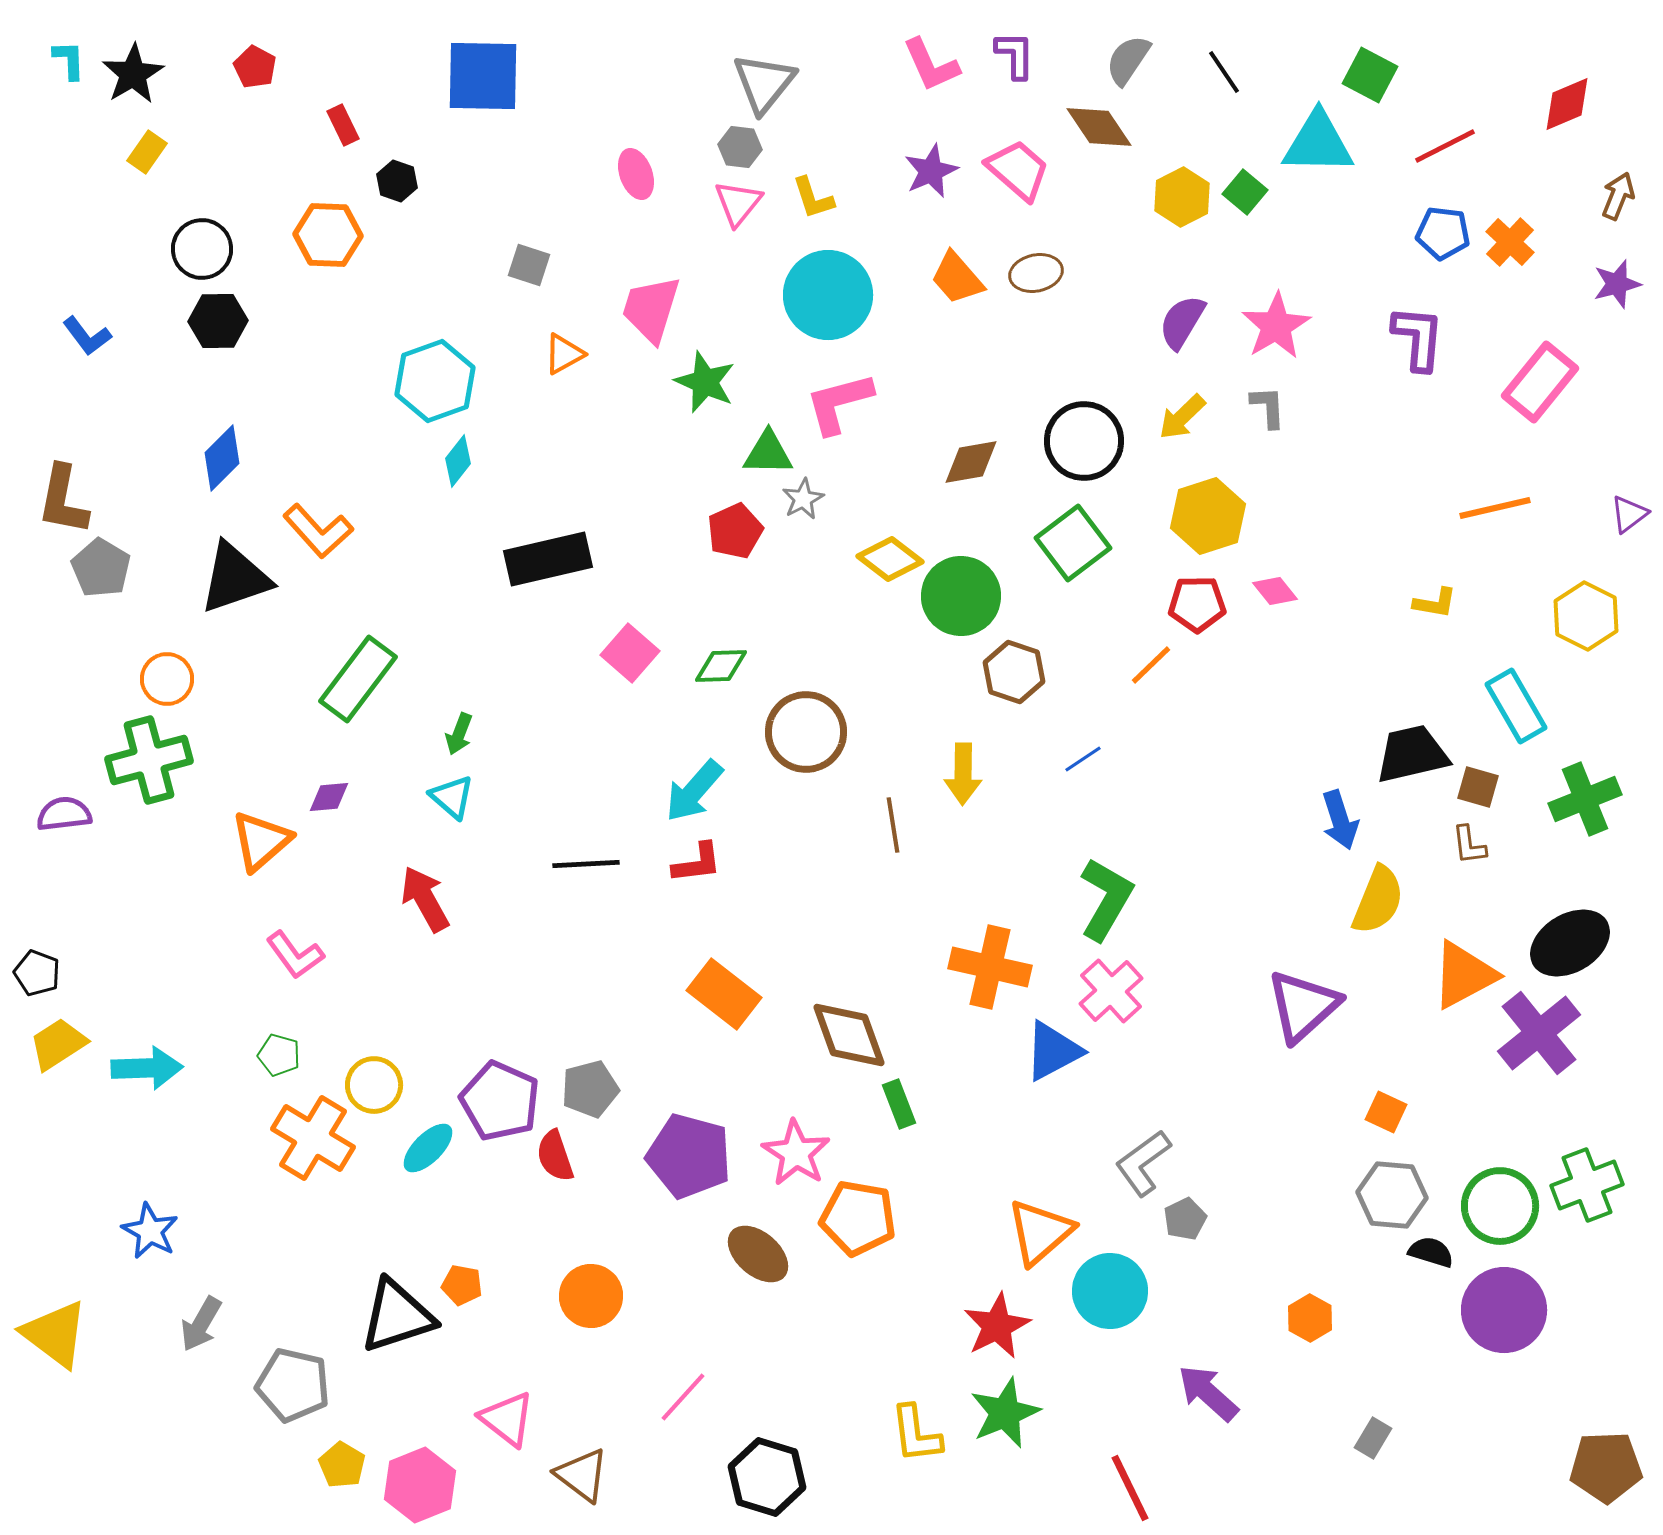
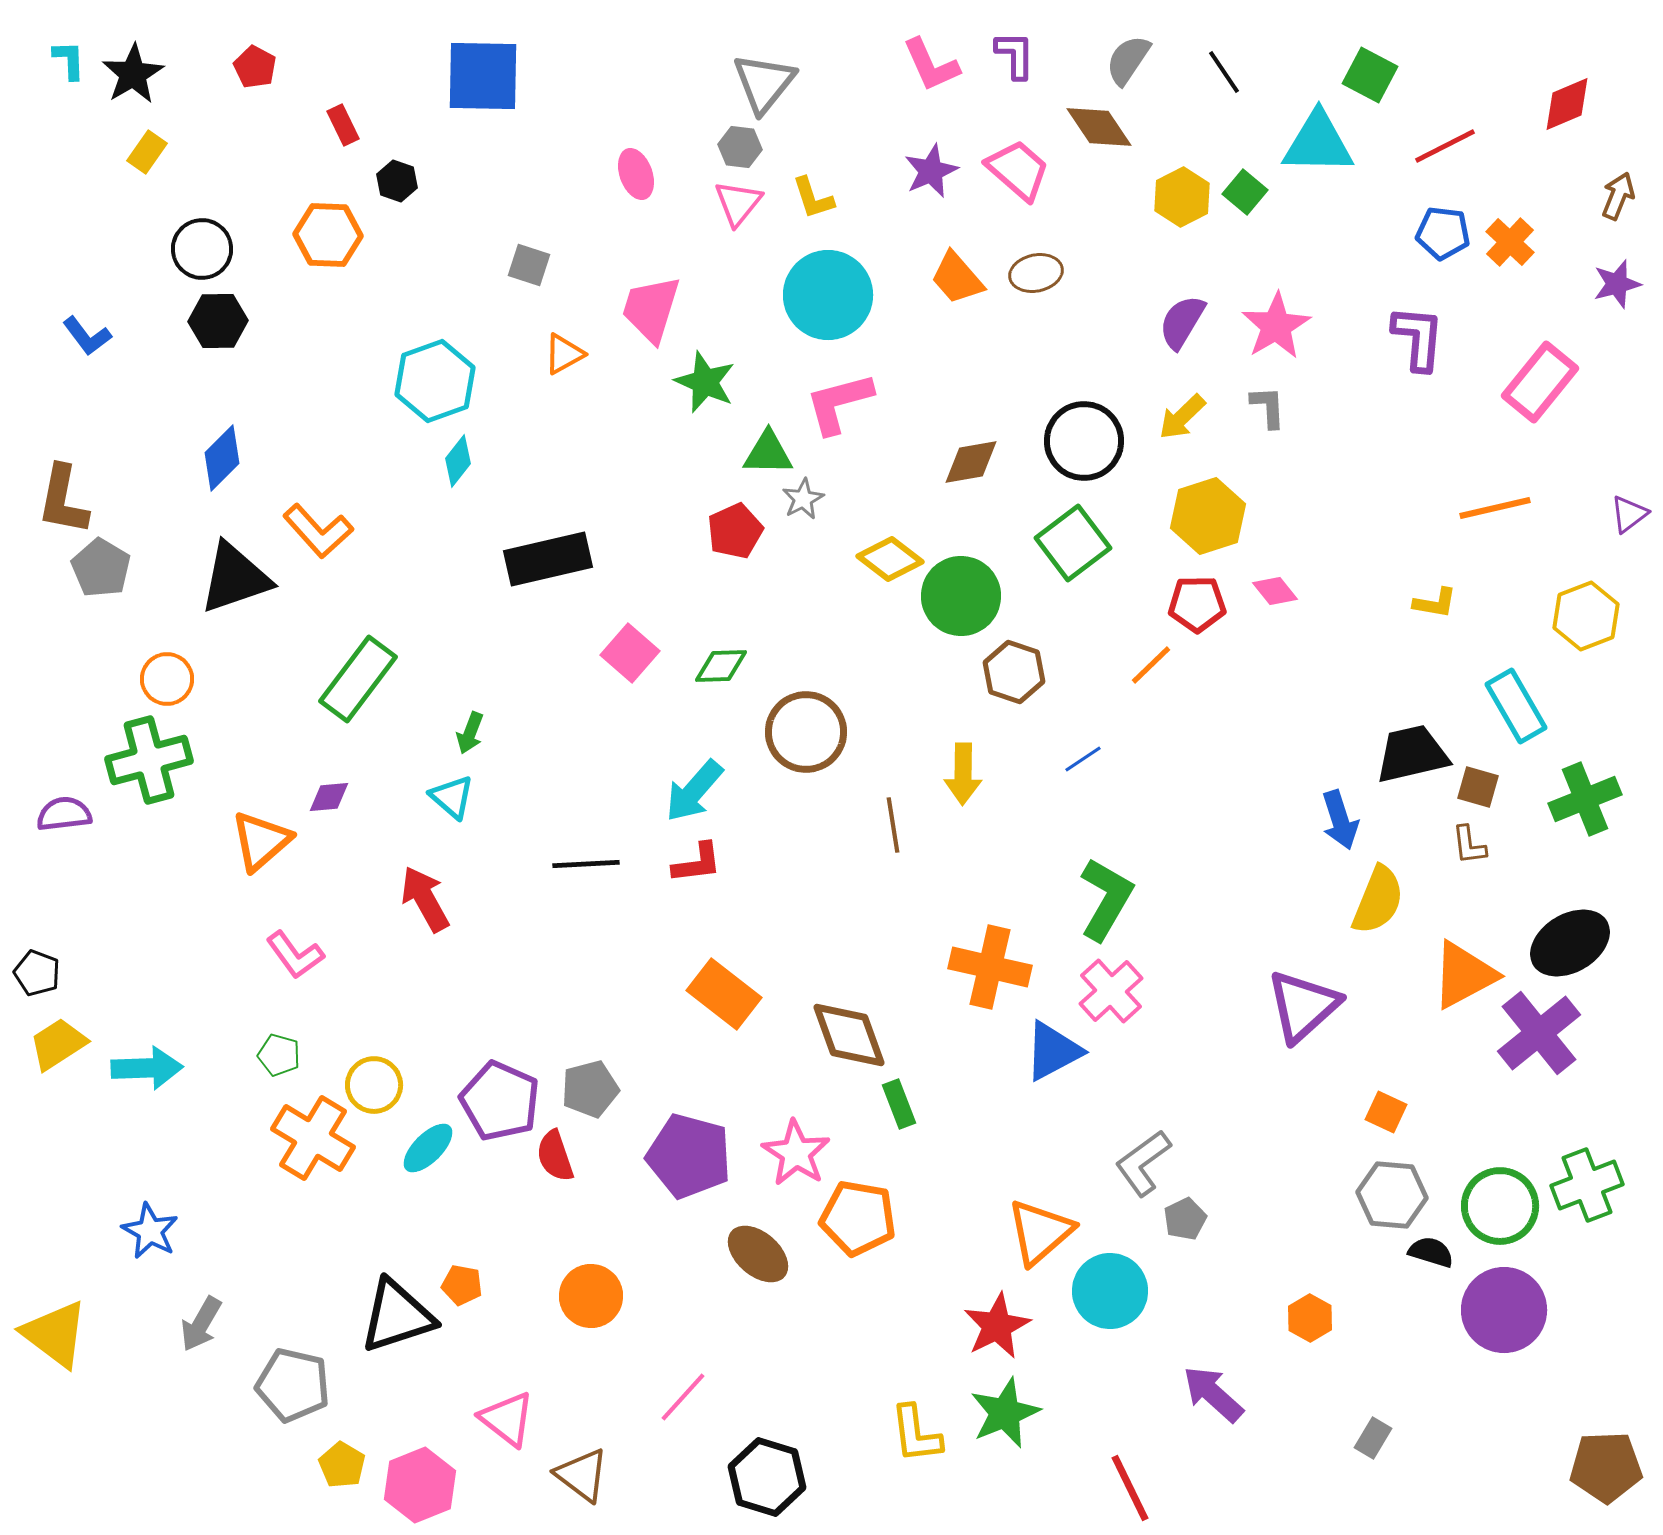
yellow hexagon at (1586, 616): rotated 12 degrees clockwise
green arrow at (459, 734): moved 11 px right, 1 px up
purple arrow at (1208, 1393): moved 5 px right, 1 px down
